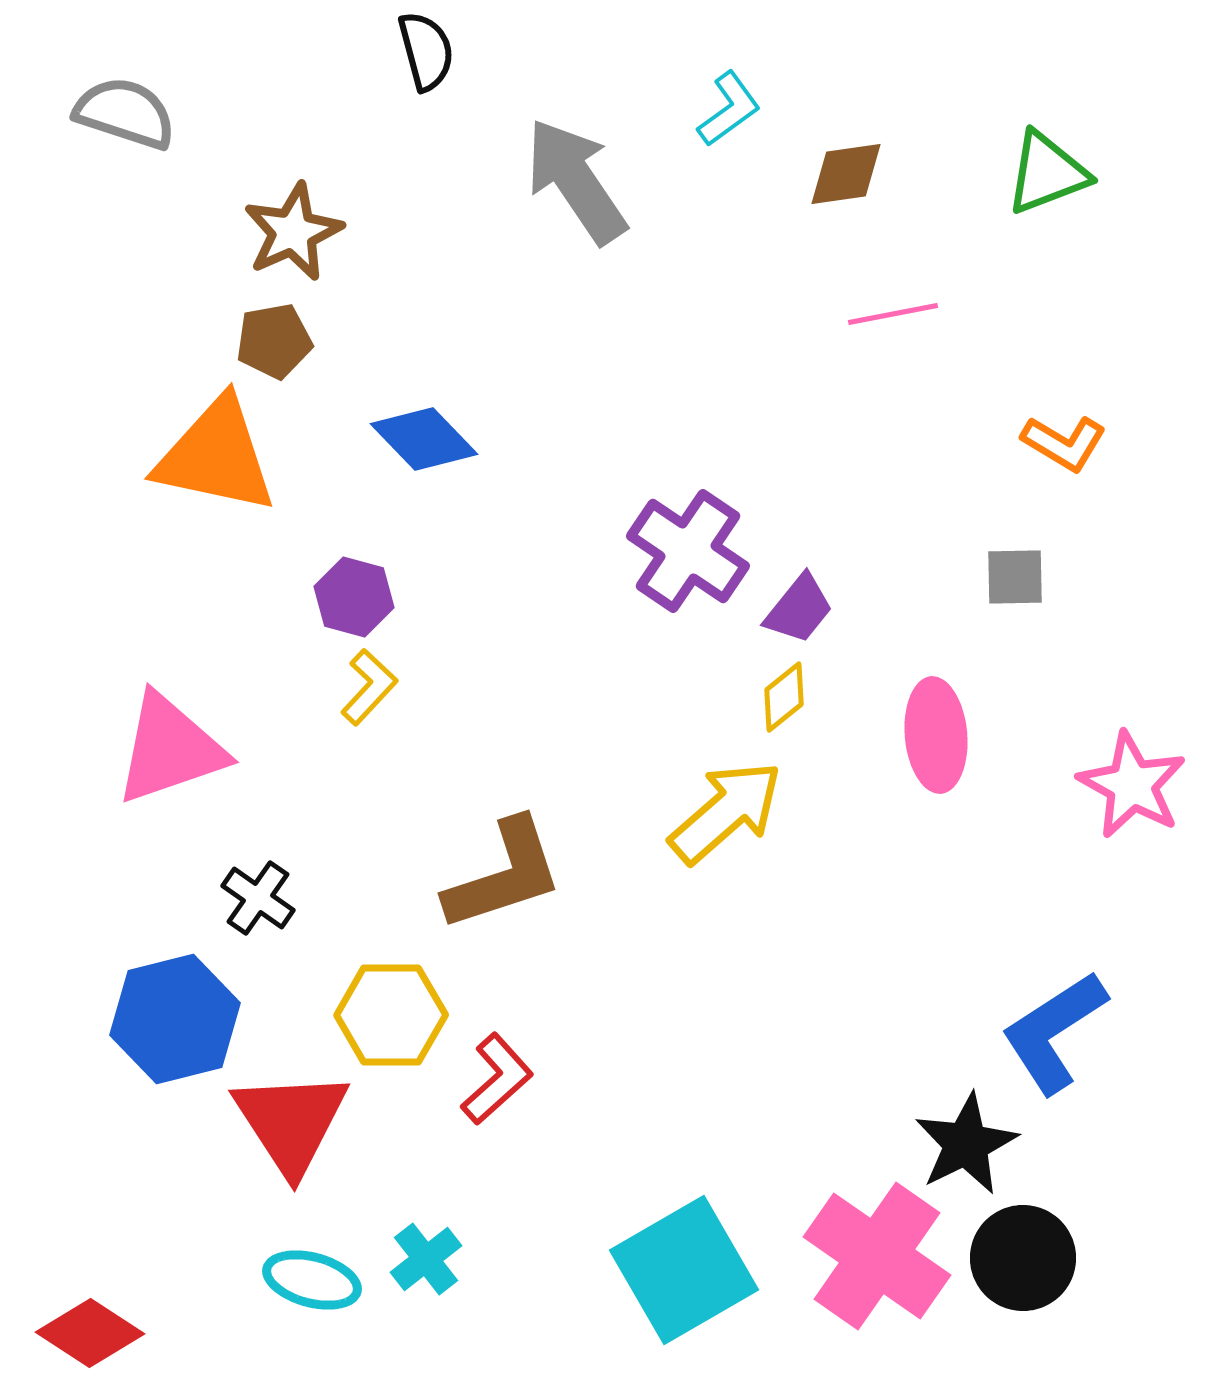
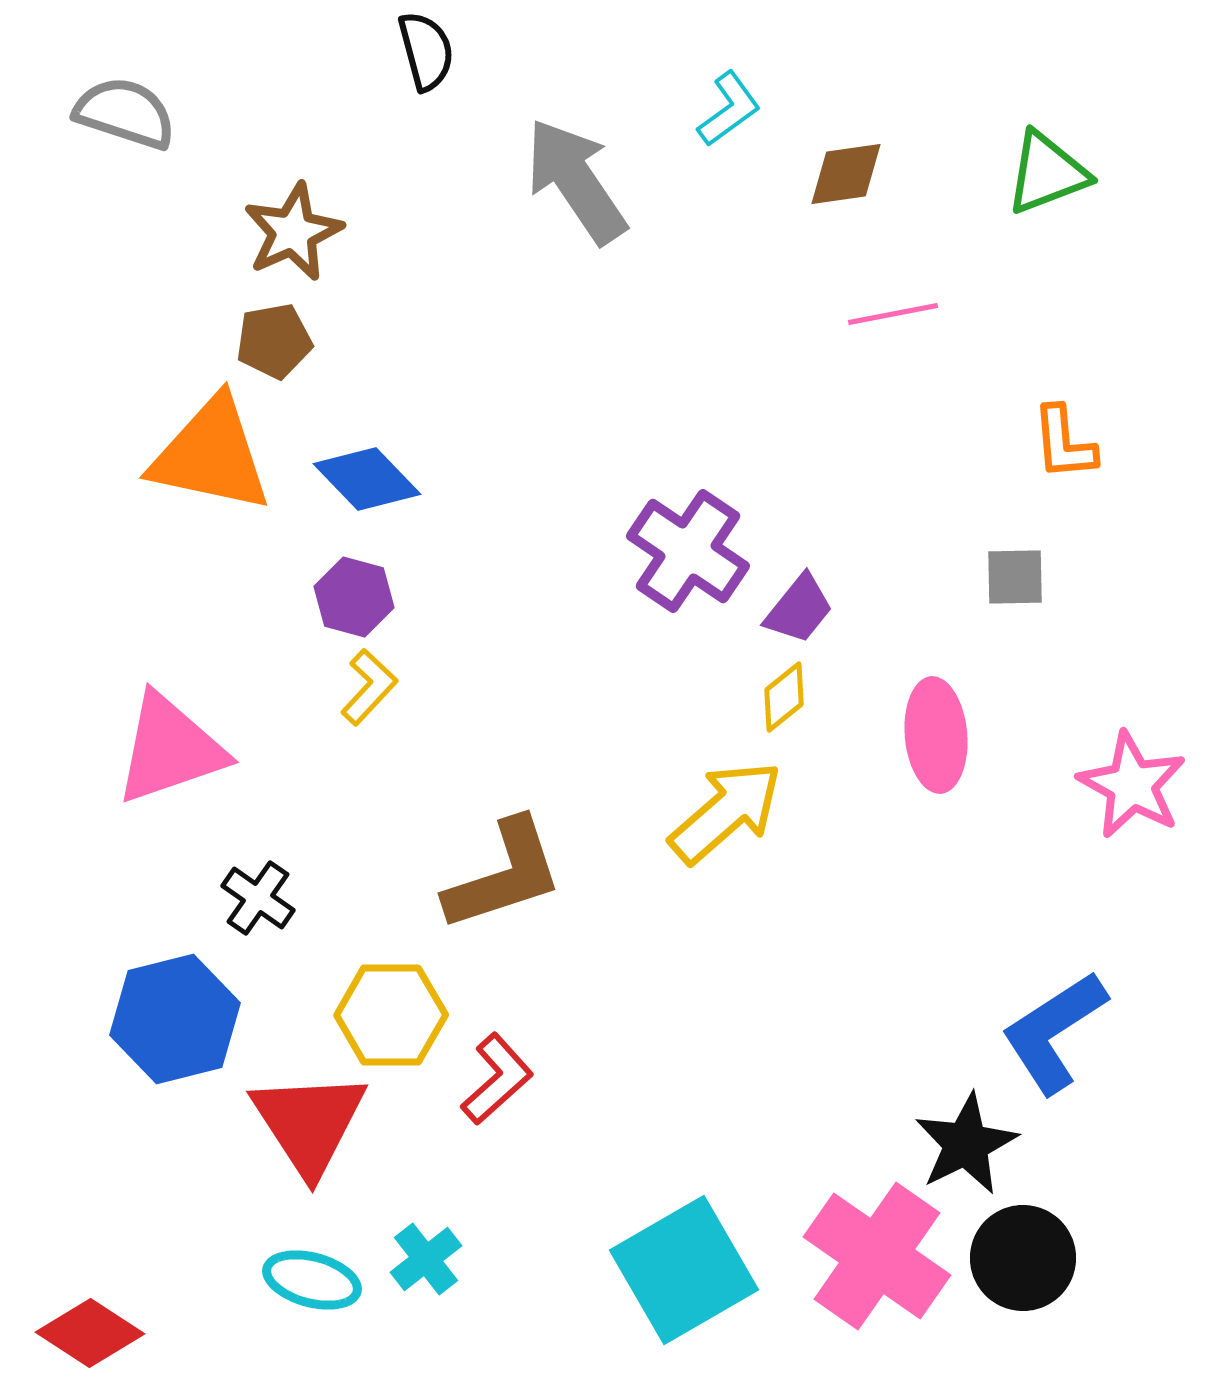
blue diamond: moved 57 px left, 40 px down
orange L-shape: rotated 54 degrees clockwise
orange triangle: moved 5 px left, 1 px up
red triangle: moved 18 px right, 1 px down
